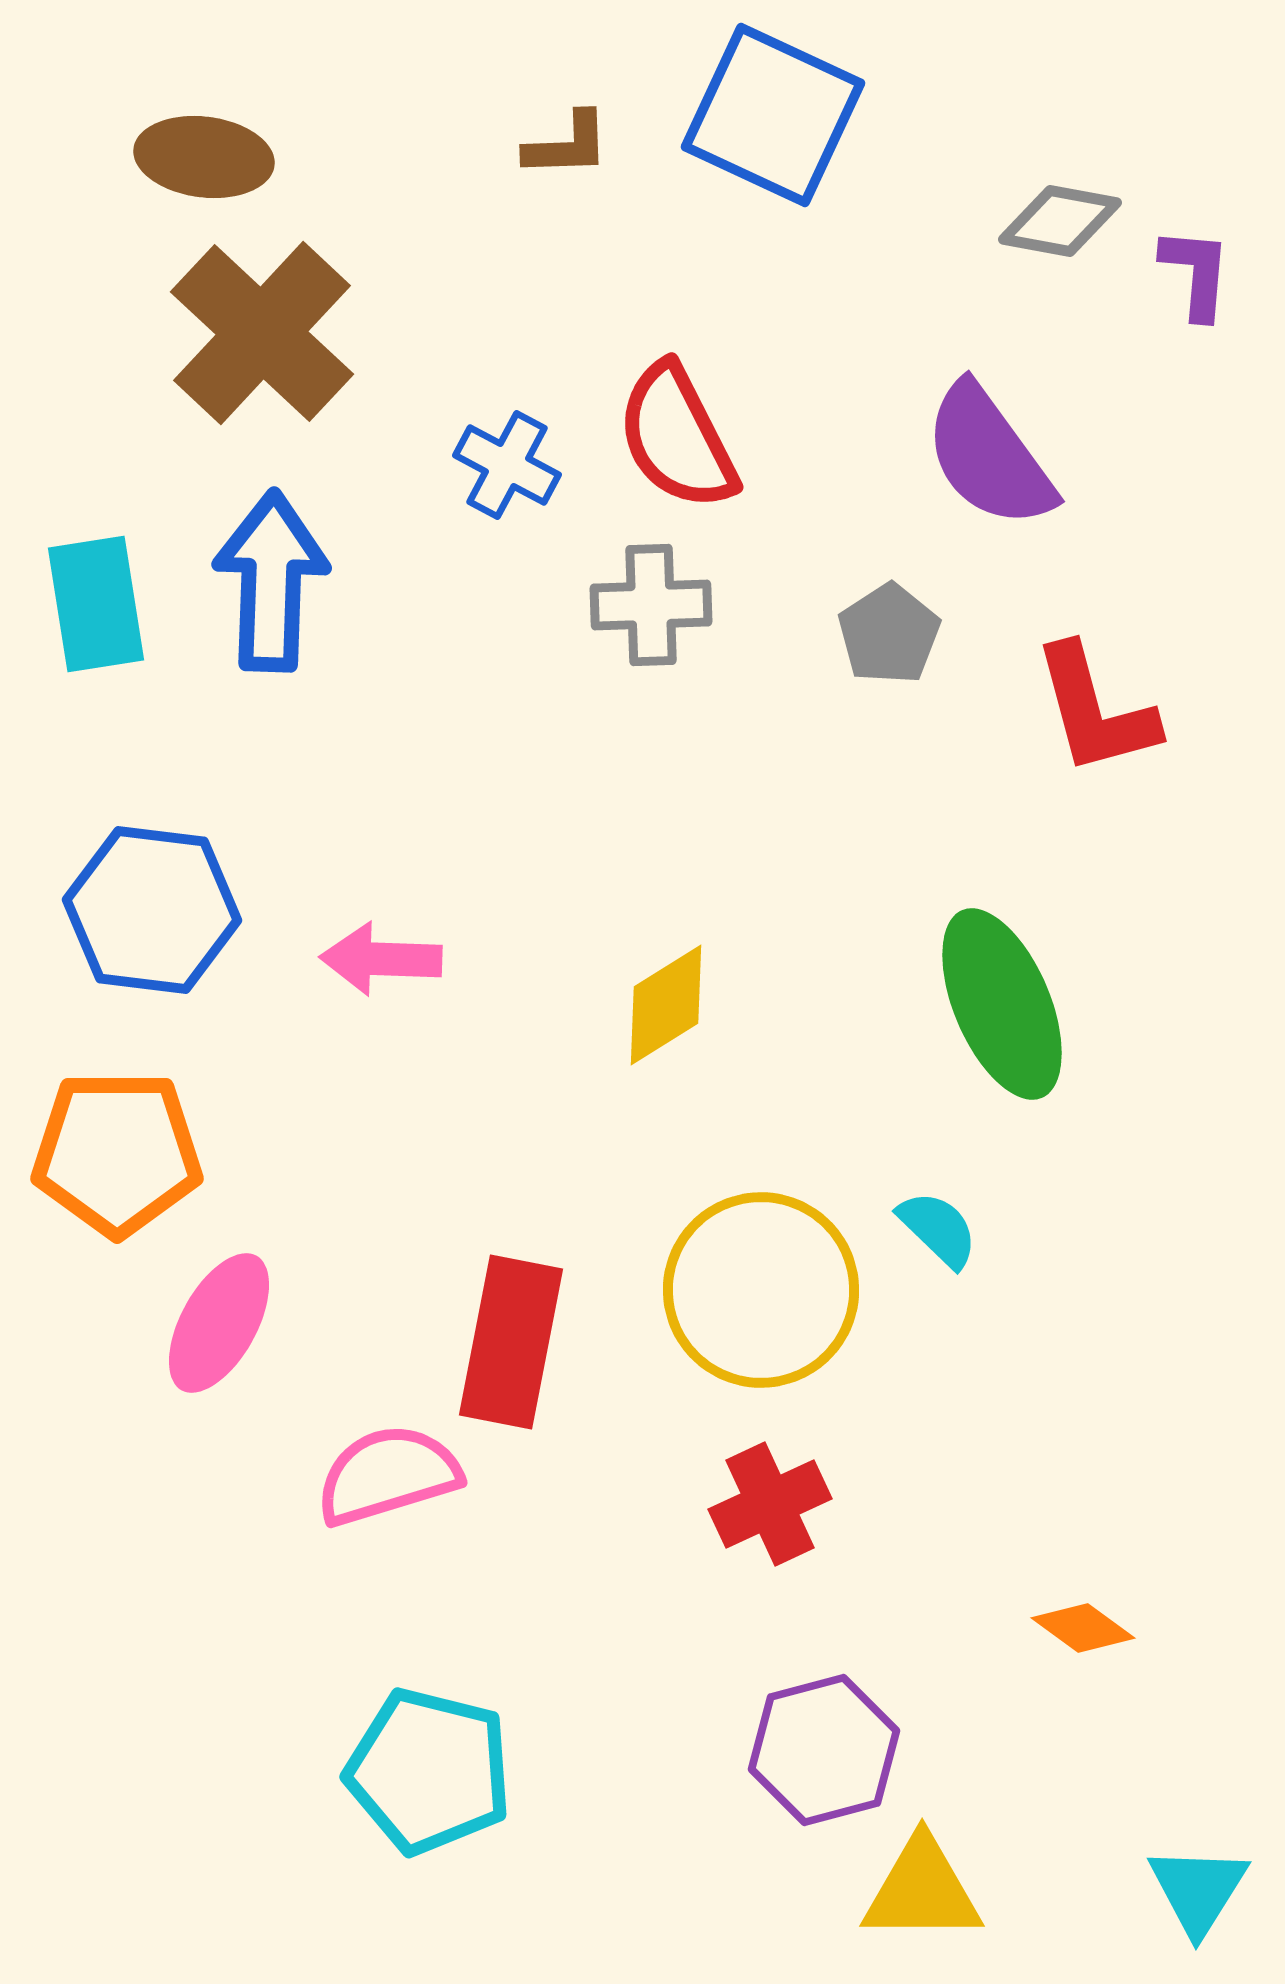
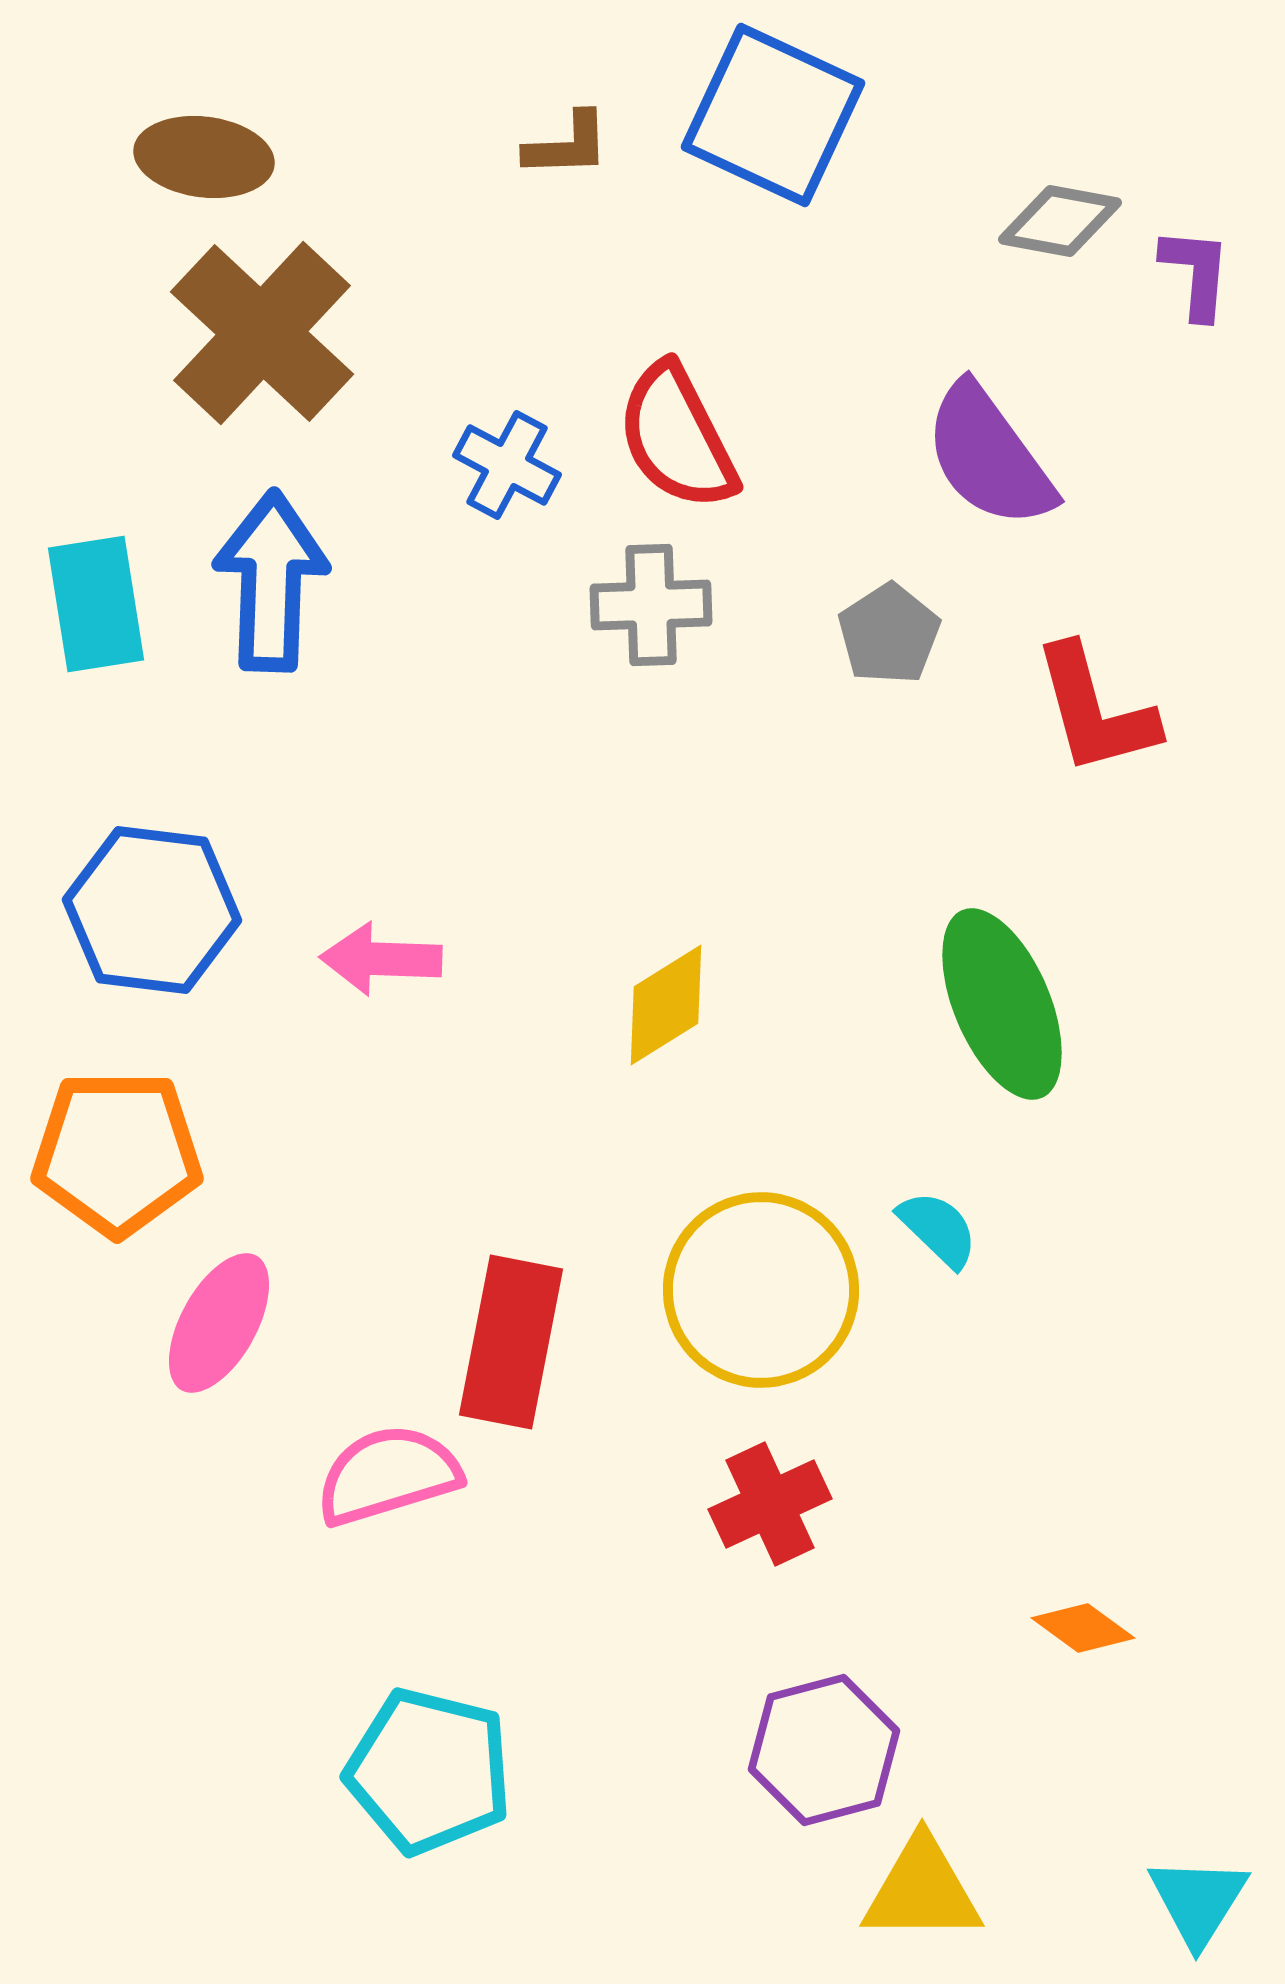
cyan triangle: moved 11 px down
